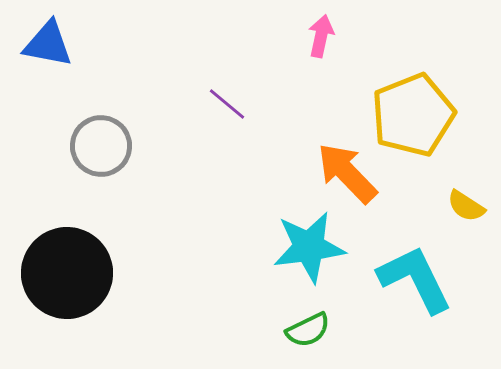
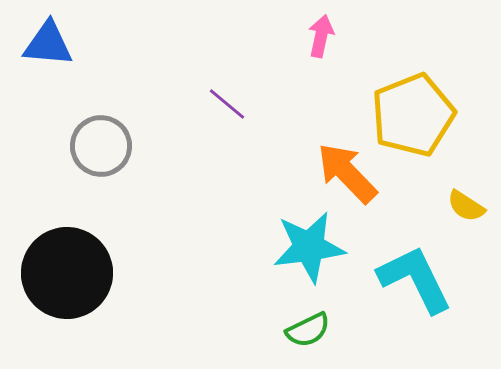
blue triangle: rotated 6 degrees counterclockwise
